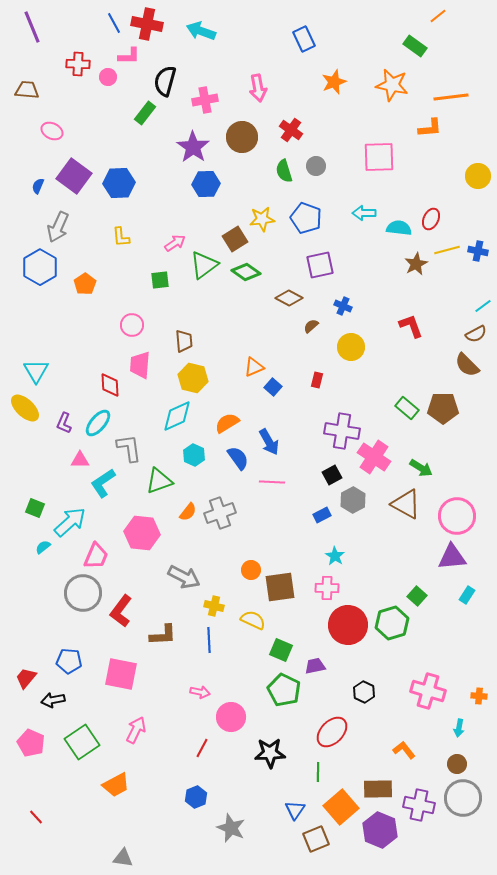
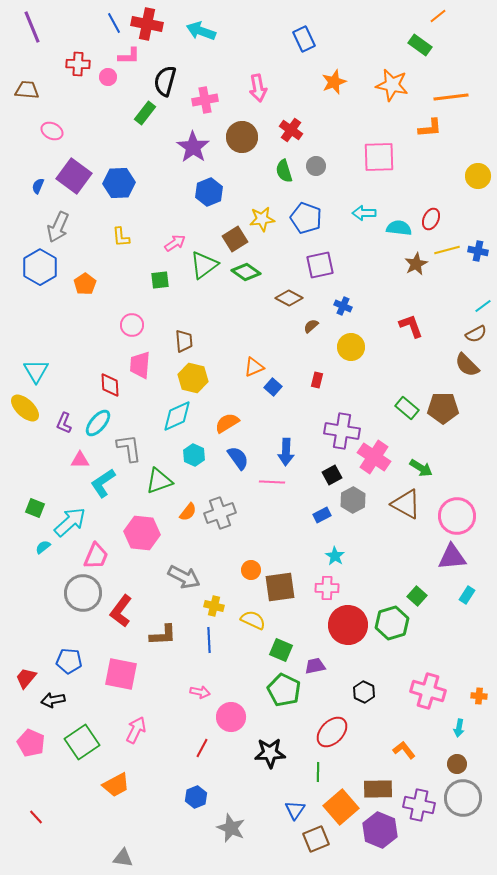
green rectangle at (415, 46): moved 5 px right, 1 px up
blue hexagon at (206, 184): moved 3 px right, 8 px down; rotated 20 degrees counterclockwise
blue arrow at (269, 442): moved 17 px right, 10 px down; rotated 32 degrees clockwise
